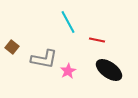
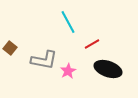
red line: moved 5 px left, 4 px down; rotated 42 degrees counterclockwise
brown square: moved 2 px left, 1 px down
gray L-shape: moved 1 px down
black ellipse: moved 1 px left, 1 px up; rotated 16 degrees counterclockwise
